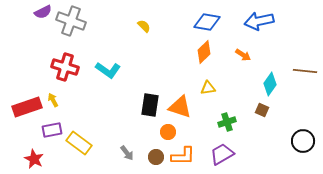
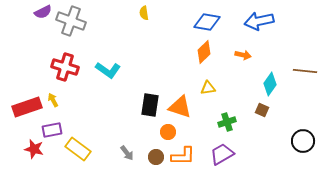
yellow semicircle: moved 13 px up; rotated 144 degrees counterclockwise
orange arrow: rotated 21 degrees counterclockwise
yellow rectangle: moved 1 px left, 6 px down
red star: moved 10 px up; rotated 12 degrees counterclockwise
